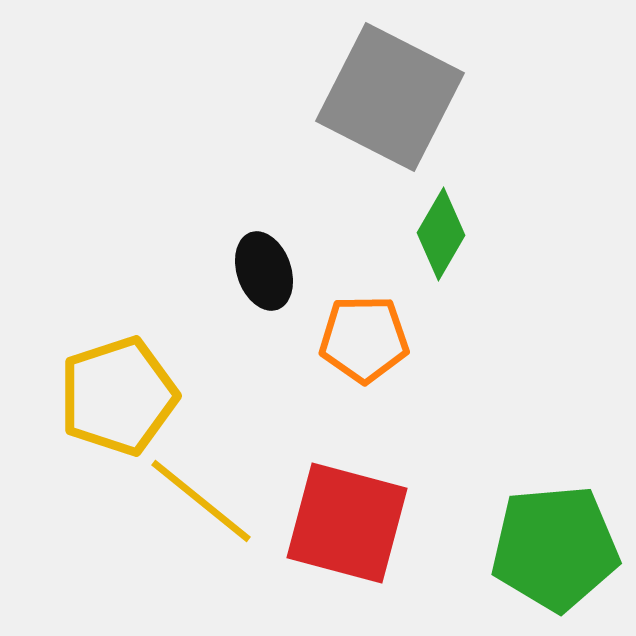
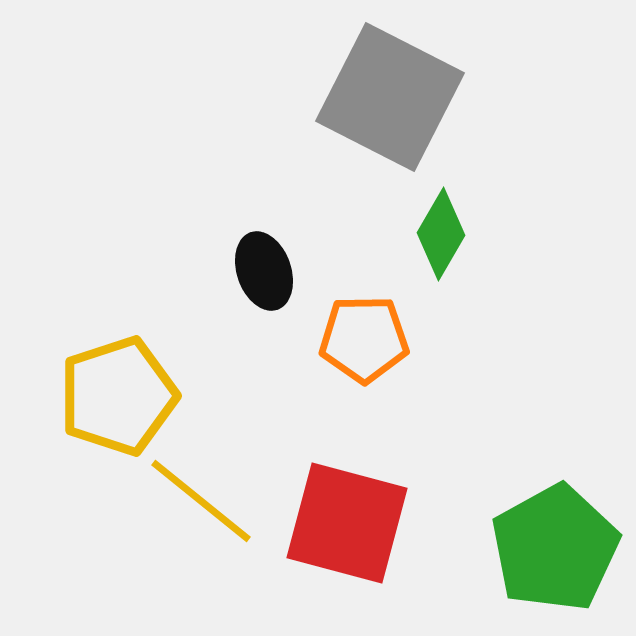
green pentagon: rotated 24 degrees counterclockwise
